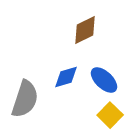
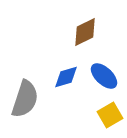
brown diamond: moved 2 px down
blue ellipse: moved 4 px up
yellow square: rotated 15 degrees clockwise
